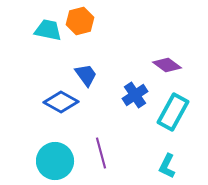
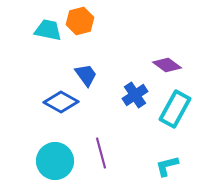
cyan rectangle: moved 2 px right, 3 px up
cyan L-shape: rotated 50 degrees clockwise
